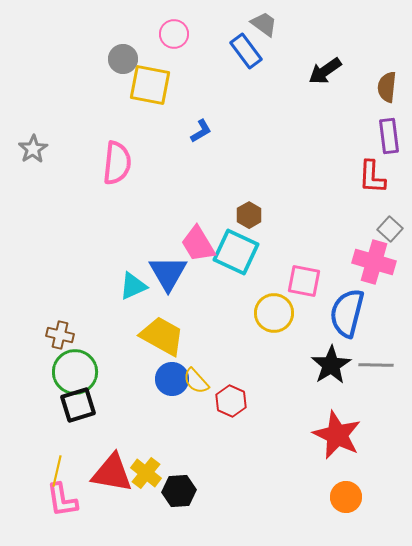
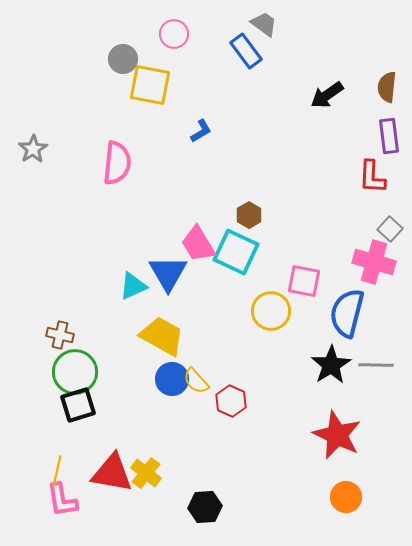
black arrow: moved 2 px right, 24 px down
yellow circle: moved 3 px left, 2 px up
black hexagon: moved 26 px right, 16 px down
